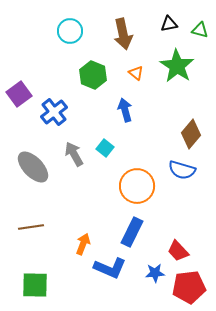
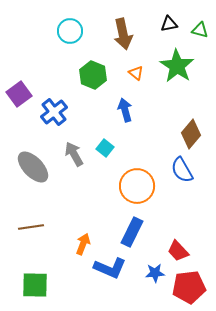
blue semicircle: rotated 44 degrees clockwise
